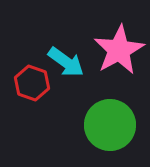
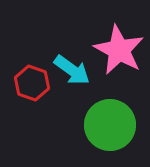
pink star: rotated 15 degrees counterclockwise
cyan arrow: moved 6 px right, 8 px down
